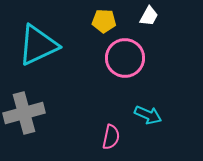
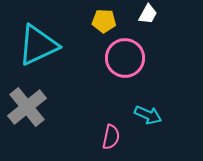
white trapezoid: moved 1 px left, 2 px up
gray cross: moved 3 px right, 6 px up; rotated 24 degrees counterclockwise
